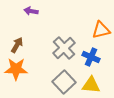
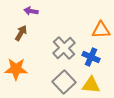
orange triangle: rotated 12 degrees clockwise
brown arrow: moved 4 px right, 12 px up
